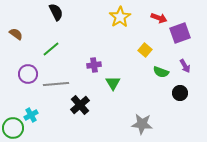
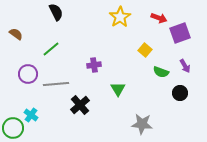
green triangle: moved 5 px right, 6 px down
cyan cross: rotated 24 degrees counterclockwise
